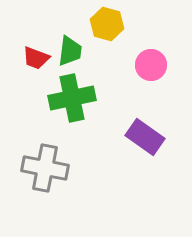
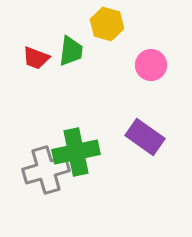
green trapezoid: moved 1 px right
green cross: moved 4 px right, 54 px down
gray cross: moved 1 px right, 2 px down; rotated 27 degrees counterclockwise
